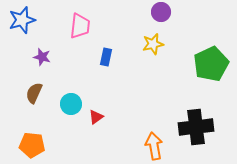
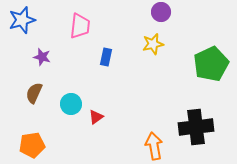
orange pentagon: rotated 15 degrees counterclockwise
